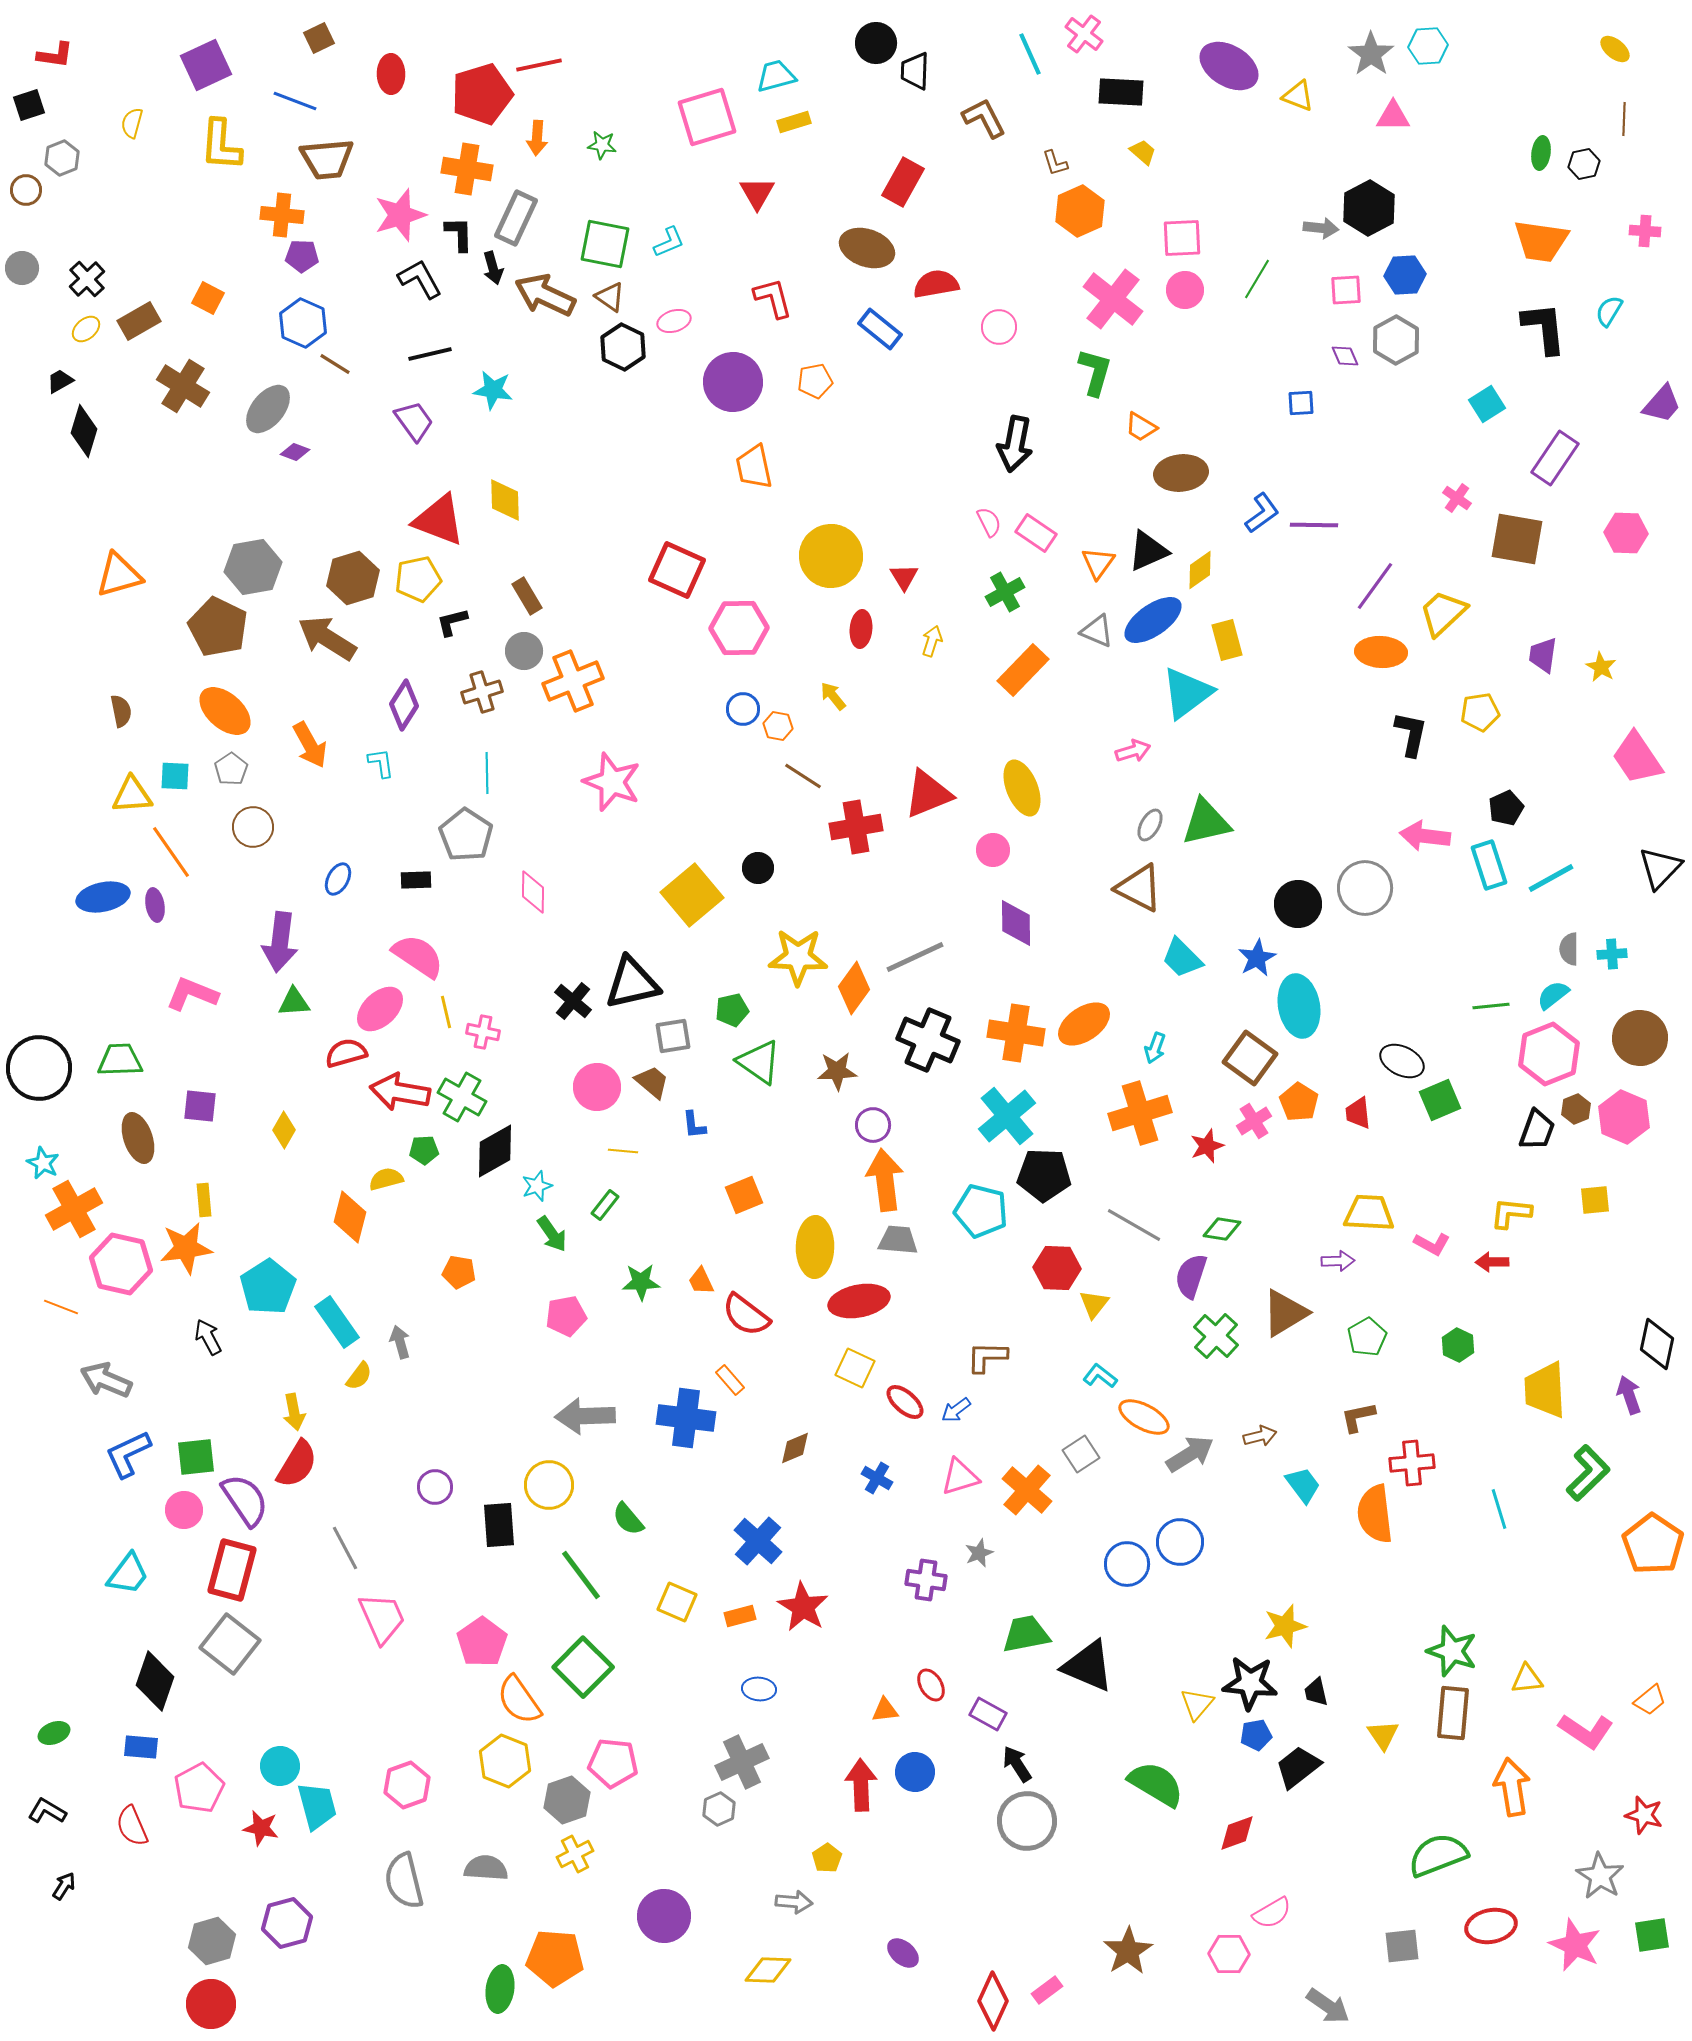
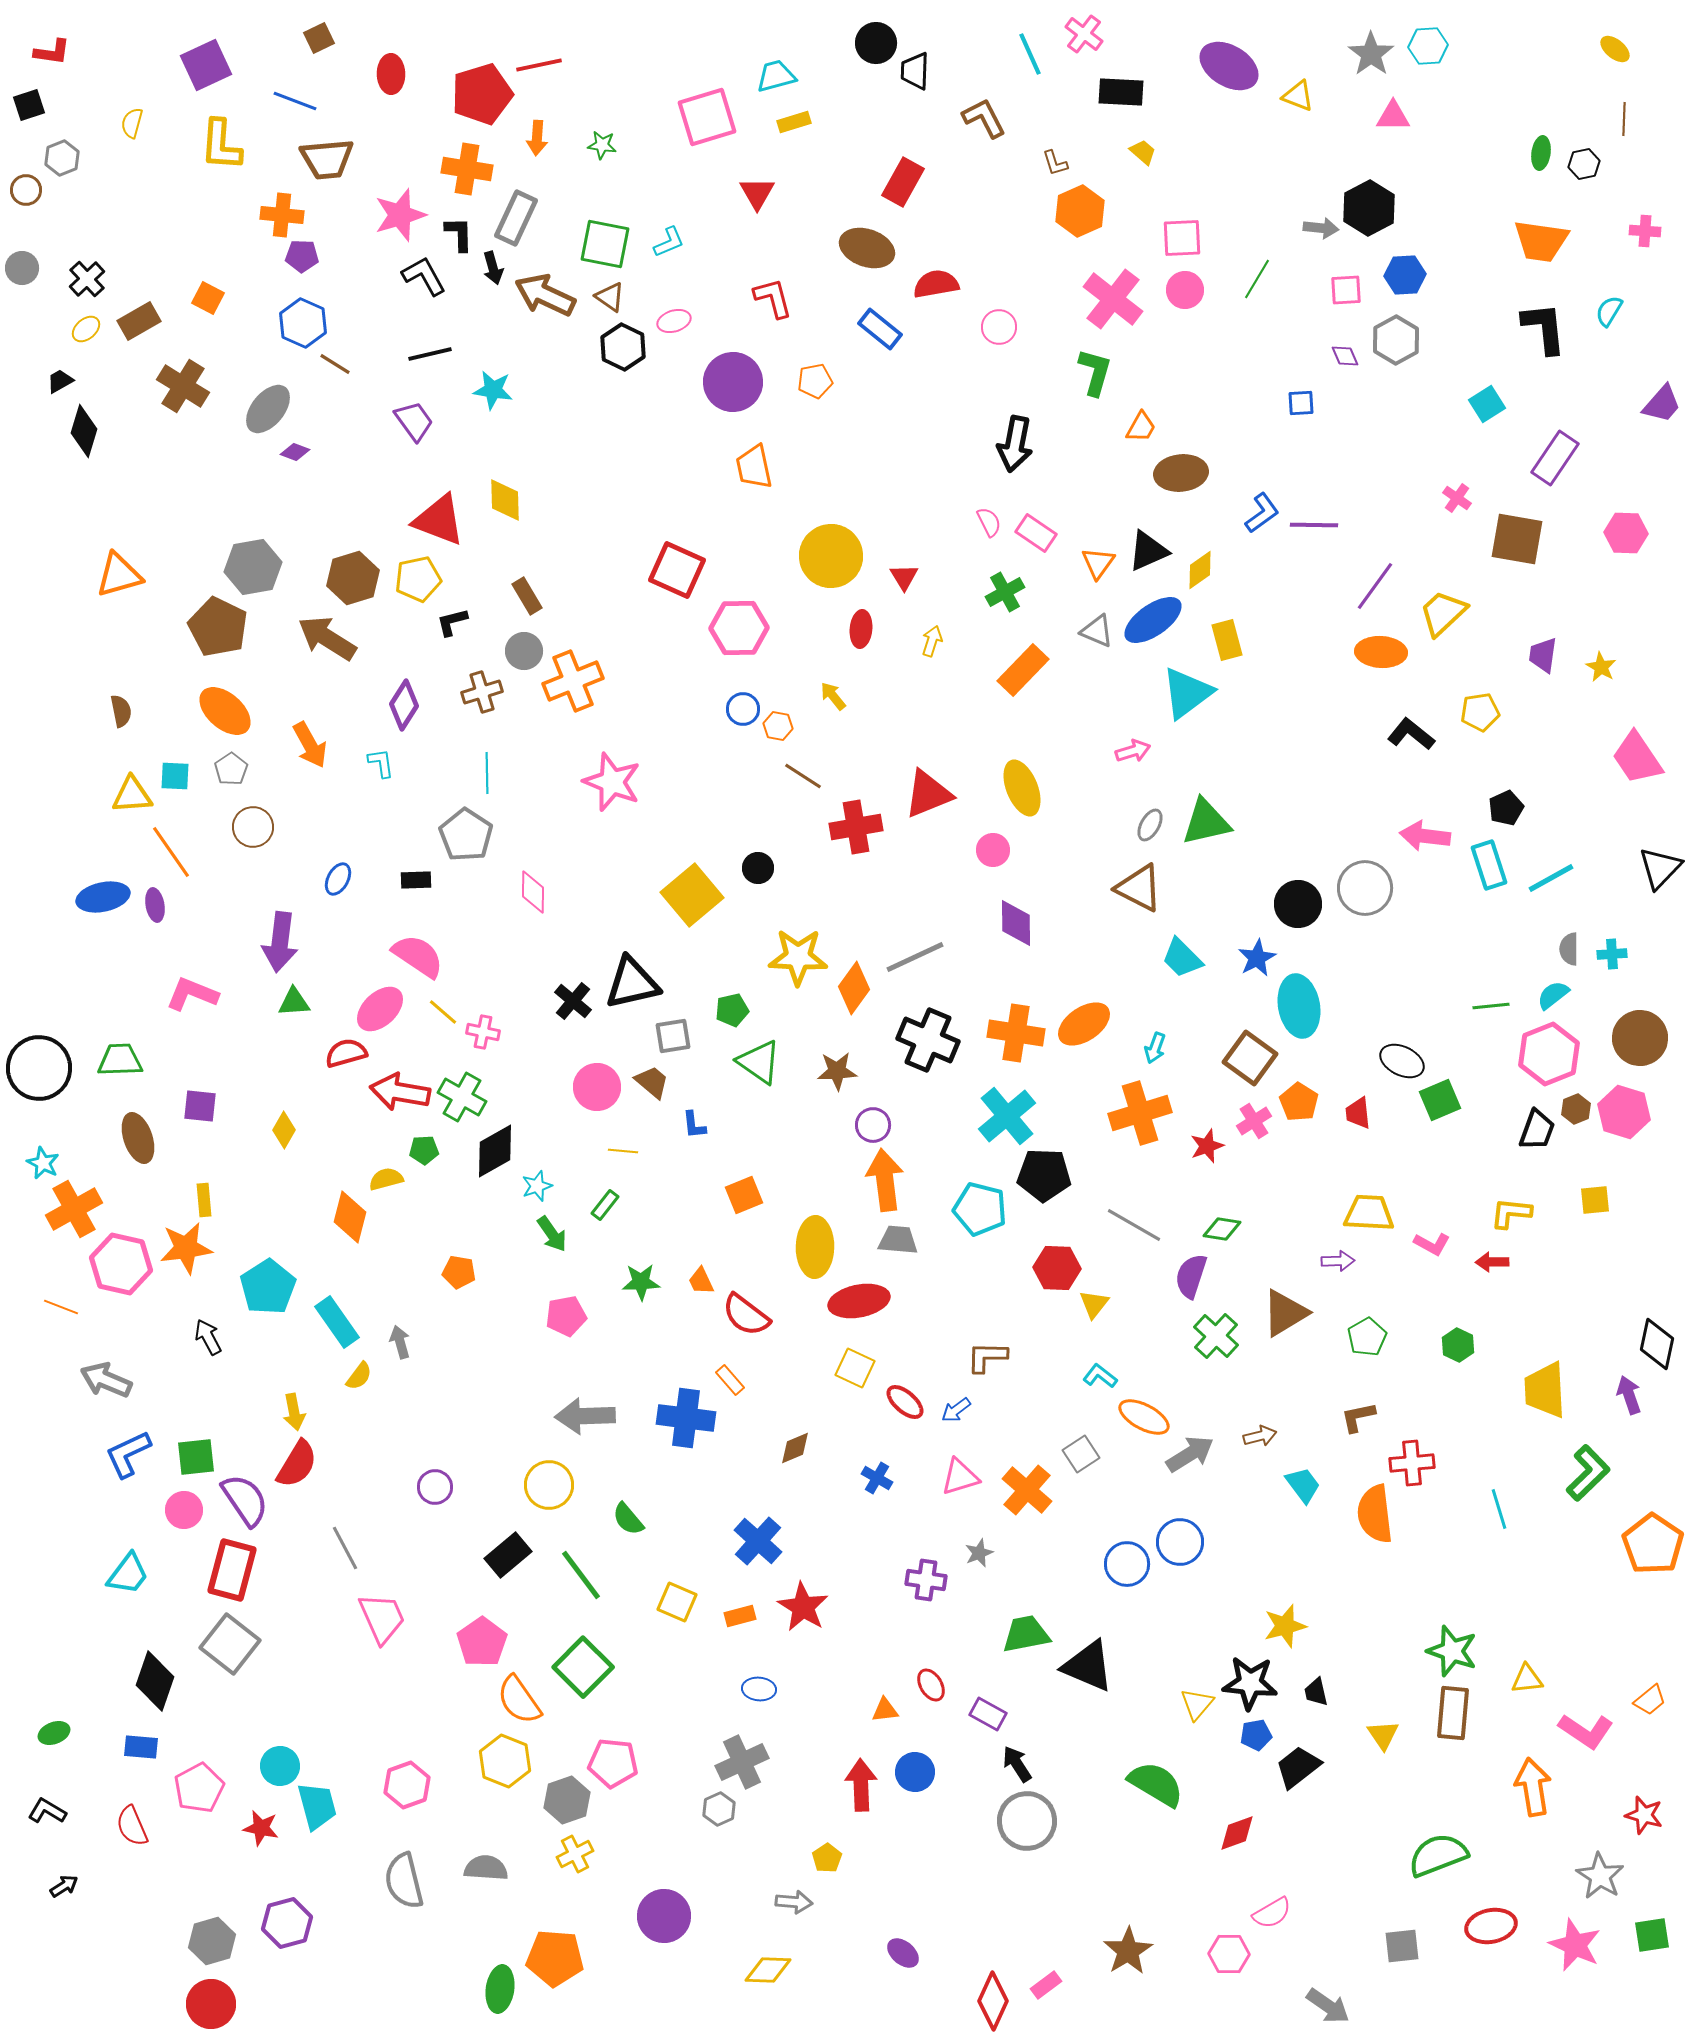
red L-shape at (55, 55): moved 3 px left, 3 px up
black L-shape at (420, 279): moved 4 px right, 3 px up
orange trapezoid at (1141, 427): rotated 92 degrees counterclockwise
black L-shape at (1411, 734): rotated 63 degrees counterclockwise
yellow line at (446, 1012): moved 3 px left; rotated 36 degrees counterclockwise
pink hexagon at (1624, 1117): moved 5 px up; rotated 6 degrees counterclockwise
cyan pentagon at (981, 1211): moved 1 px left, 2 px up
black rectangle at (499, 1525): moved 9 px right, 30 px down; rotated 54 degrees clockwise
orange arrow at (1512, 1787): moved 21 px right
black arrow at (64, 1886): rotated 24 degrees clockwise
pink rectangle at (1047, 1990): moved 1 px left, 5 px up
